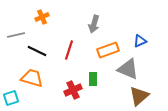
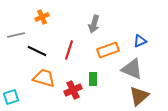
gray triangle: moved 4 px right
orange trapezoid: moved 12 px right
cyan square: moved 1 px up
